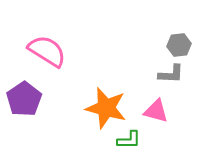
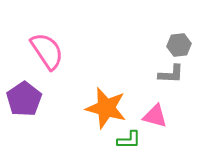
pink semicircle: rotated 24 degrees clockwise
pink triangle: moved 1 px left, 5 px down
